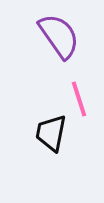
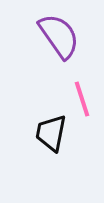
pink line: moved 3 px right
